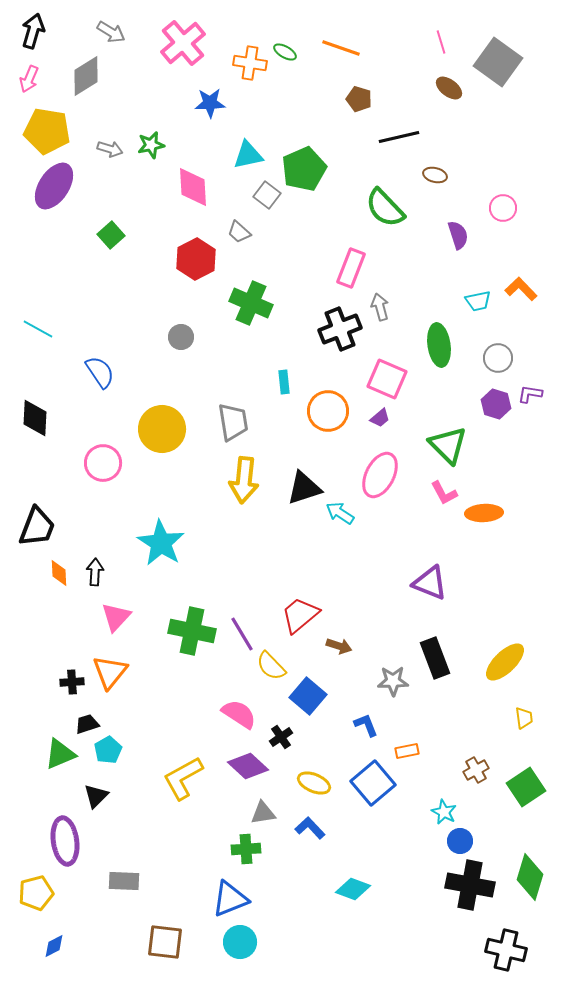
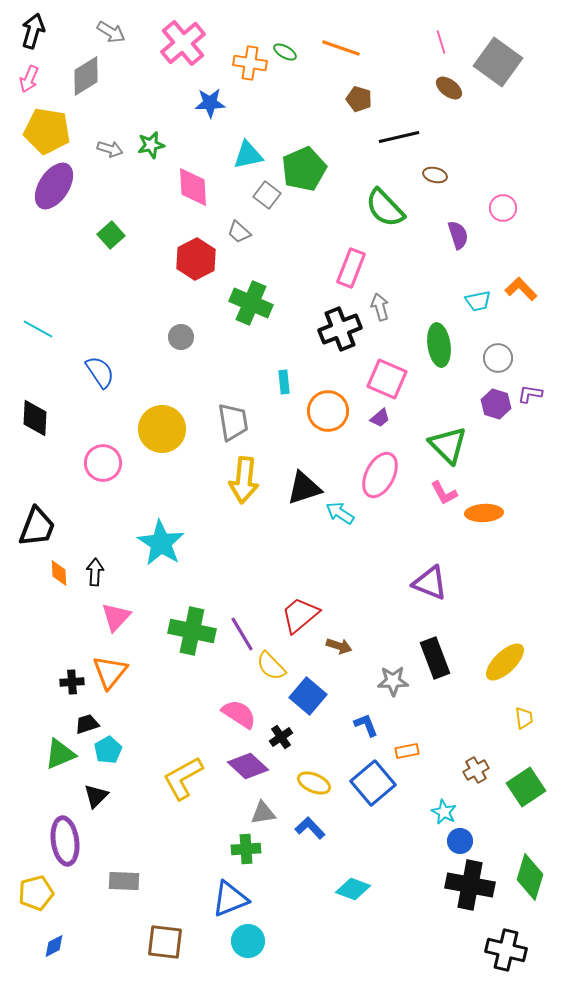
cyan circle at (240, 942): moved 8 px right, 1 px up
